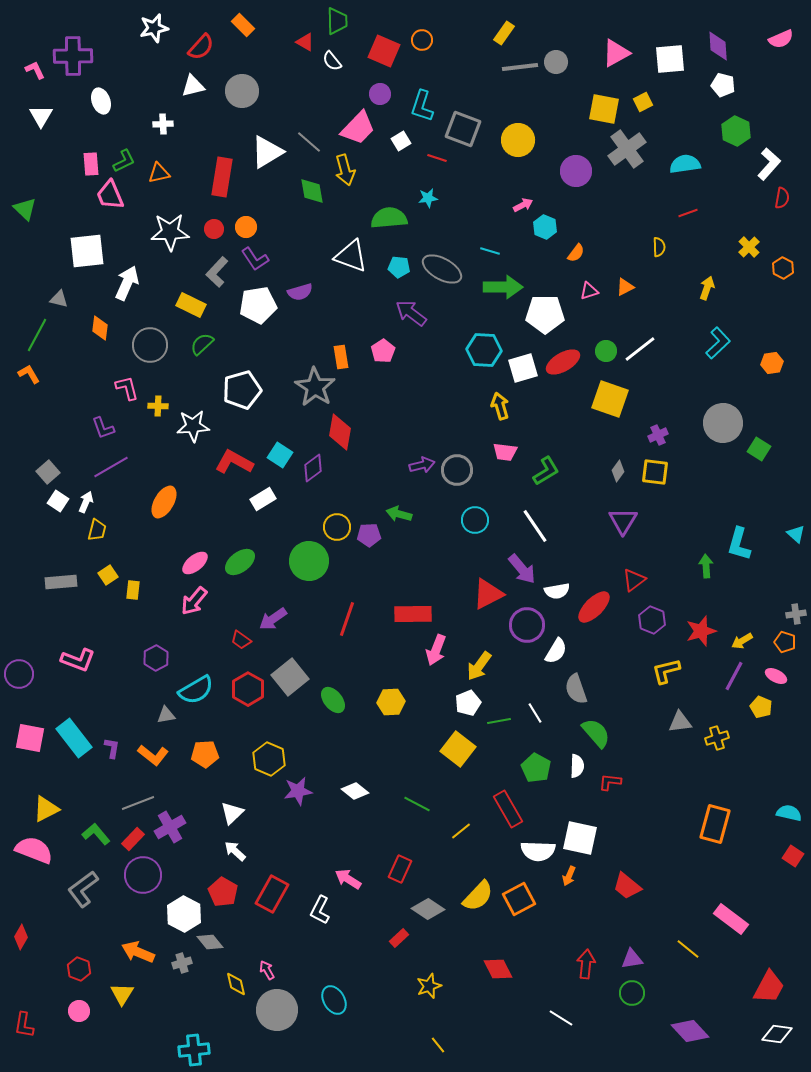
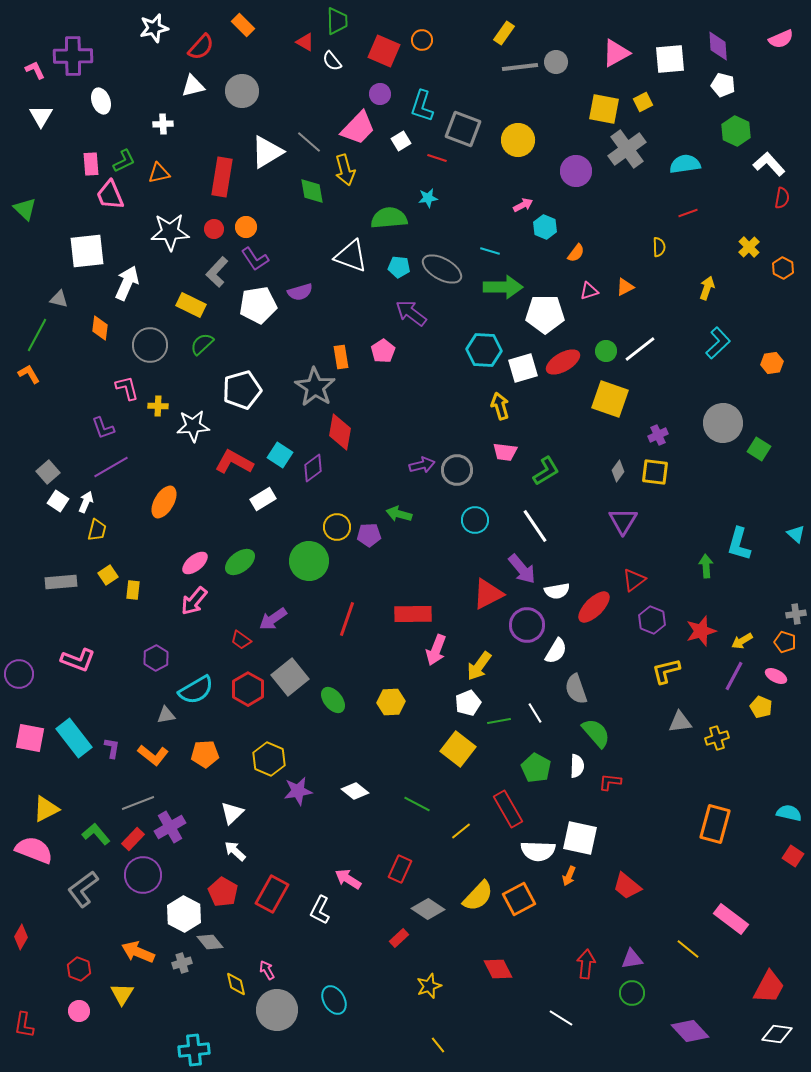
white L-shape at (769, 164): rotated 84 degrees counterclockwise
